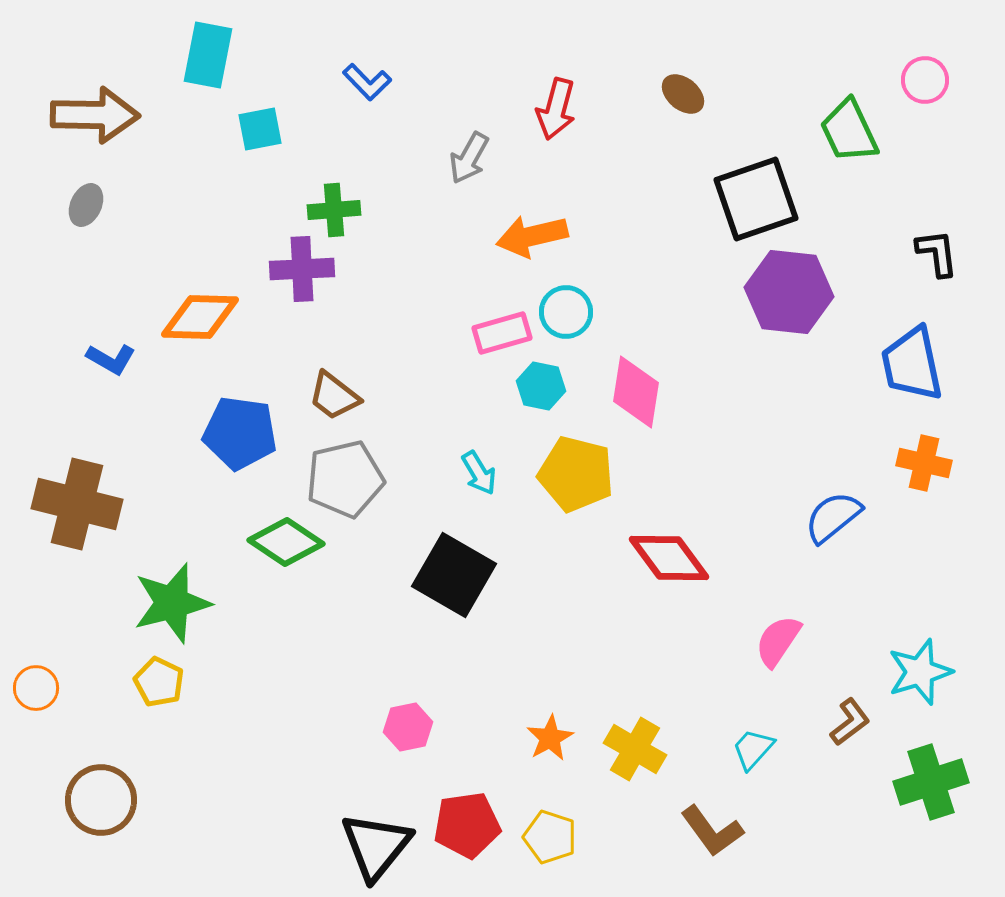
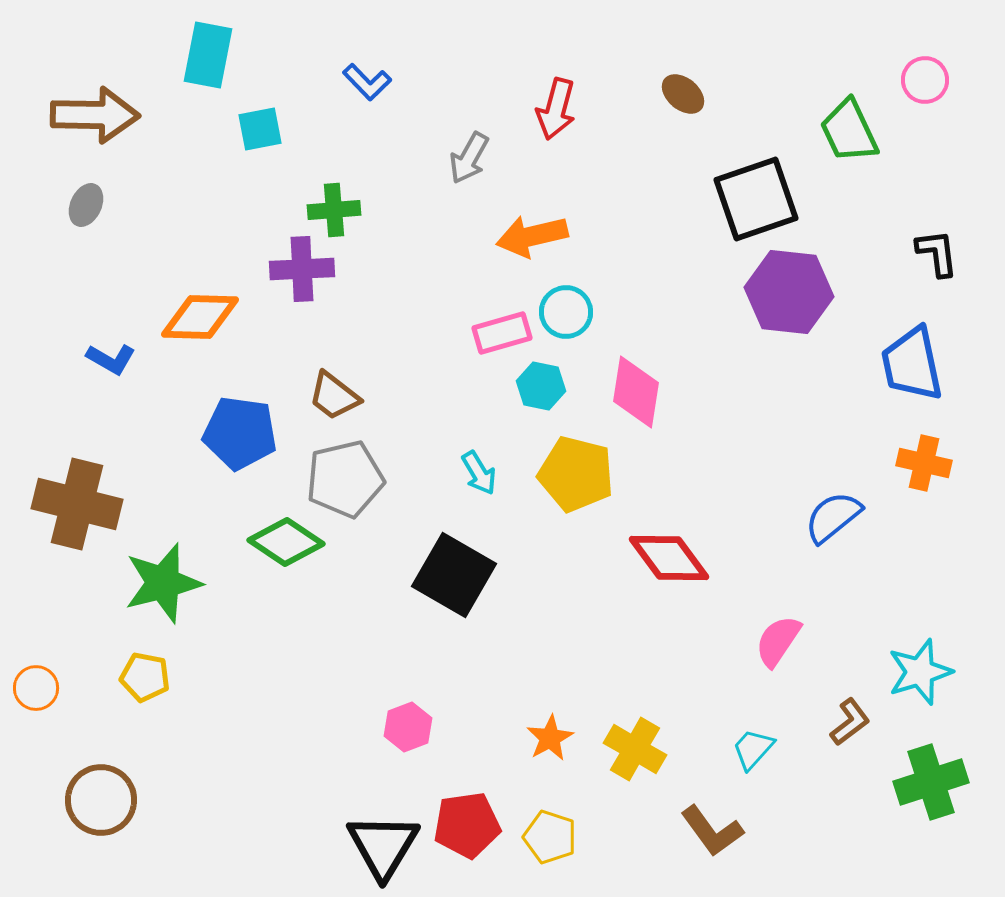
green star at (172, 603): moved 9 px left, 20 px up
yellow pentagon at (159, 682): moved 14 px left, 5 px up; rotated 15 degrees counterclockwise
pink hexagon at (408, 727): rotated 9 degrees counterclockwise
black triangle at (376, 846): moved 7 px right; rotated 8 degrees counterclockwise
